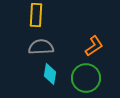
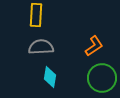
cyan diamond: moved 3 px down
green circle: moved 16 px right
